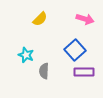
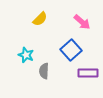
pink arrow: moved 3 px left, 3 px down; rotated 24 degrees clockwise
blue square: moved 4 px left
purple rectangle: moved 4 px right, 1 px down
